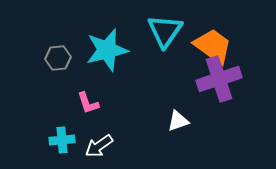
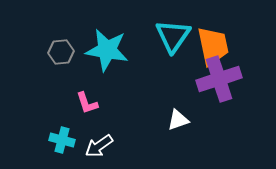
cyan triangle: moved 8 px right, 5 px down
orange trapezoid: rotated 42 degrees clockwise
cyan star: rotated 24 degrees clockwise
gray hexagon: moved 3 px right, 6 px up
pink L-shape: moved 1 px left
white triangle: moved 1 px up
cyan cross: rotated 20 degrees clockwise
